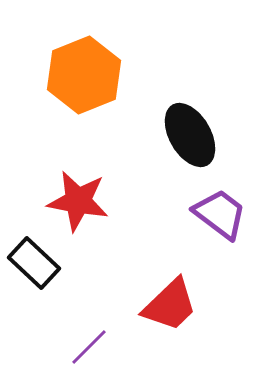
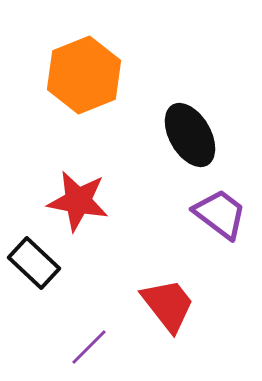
red trapezoid: moved 2 px left; rotated 84 degrees counterclockwise
